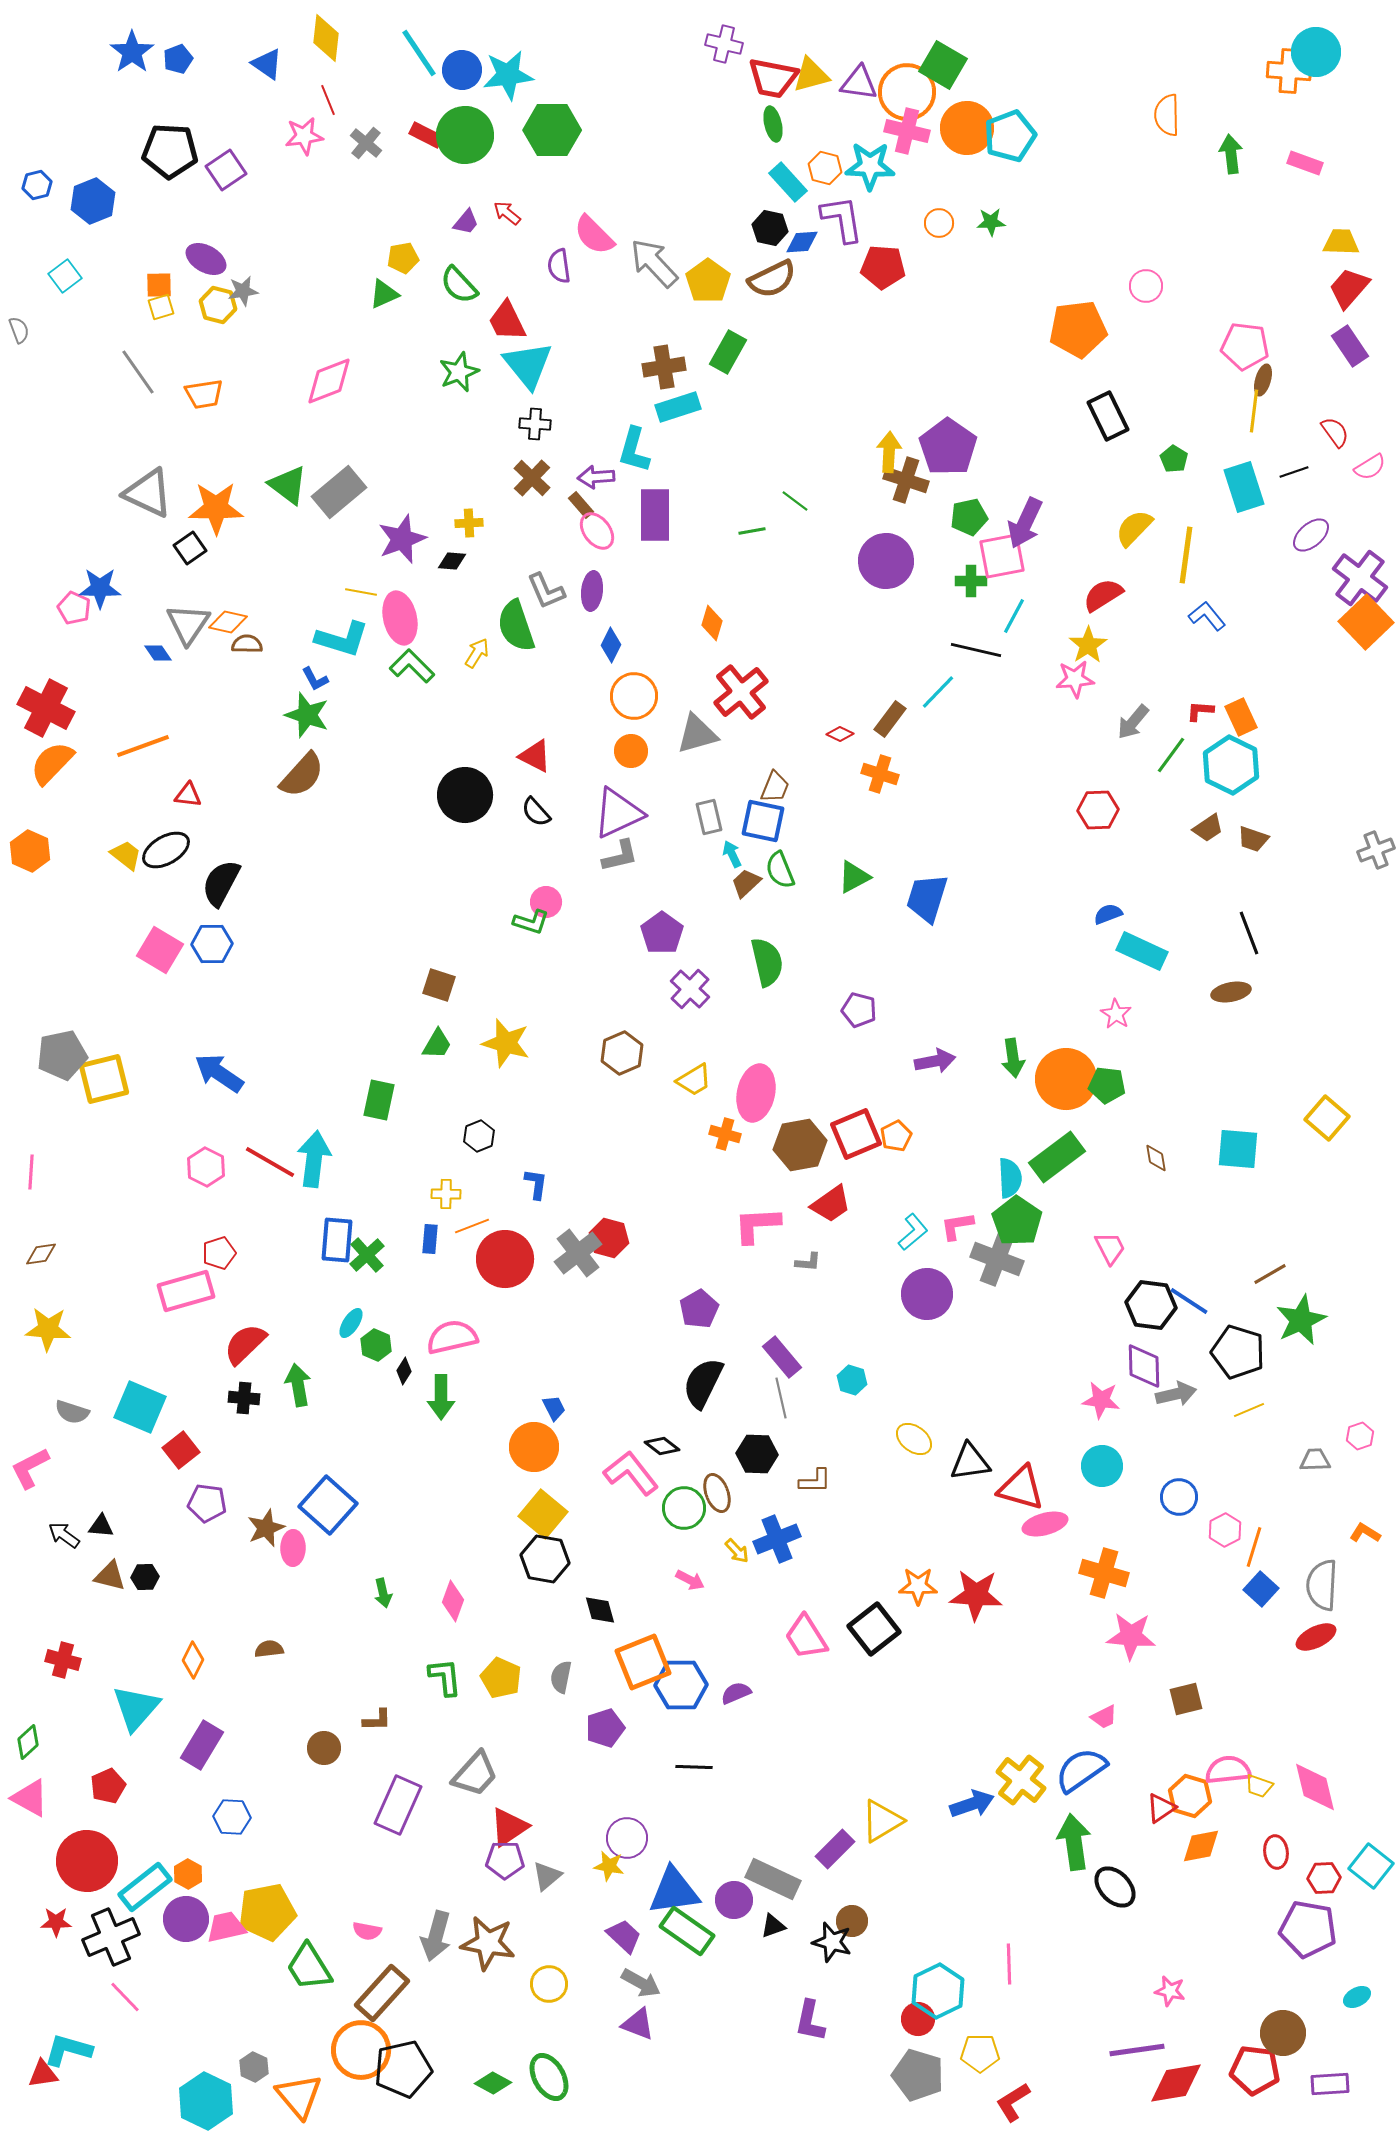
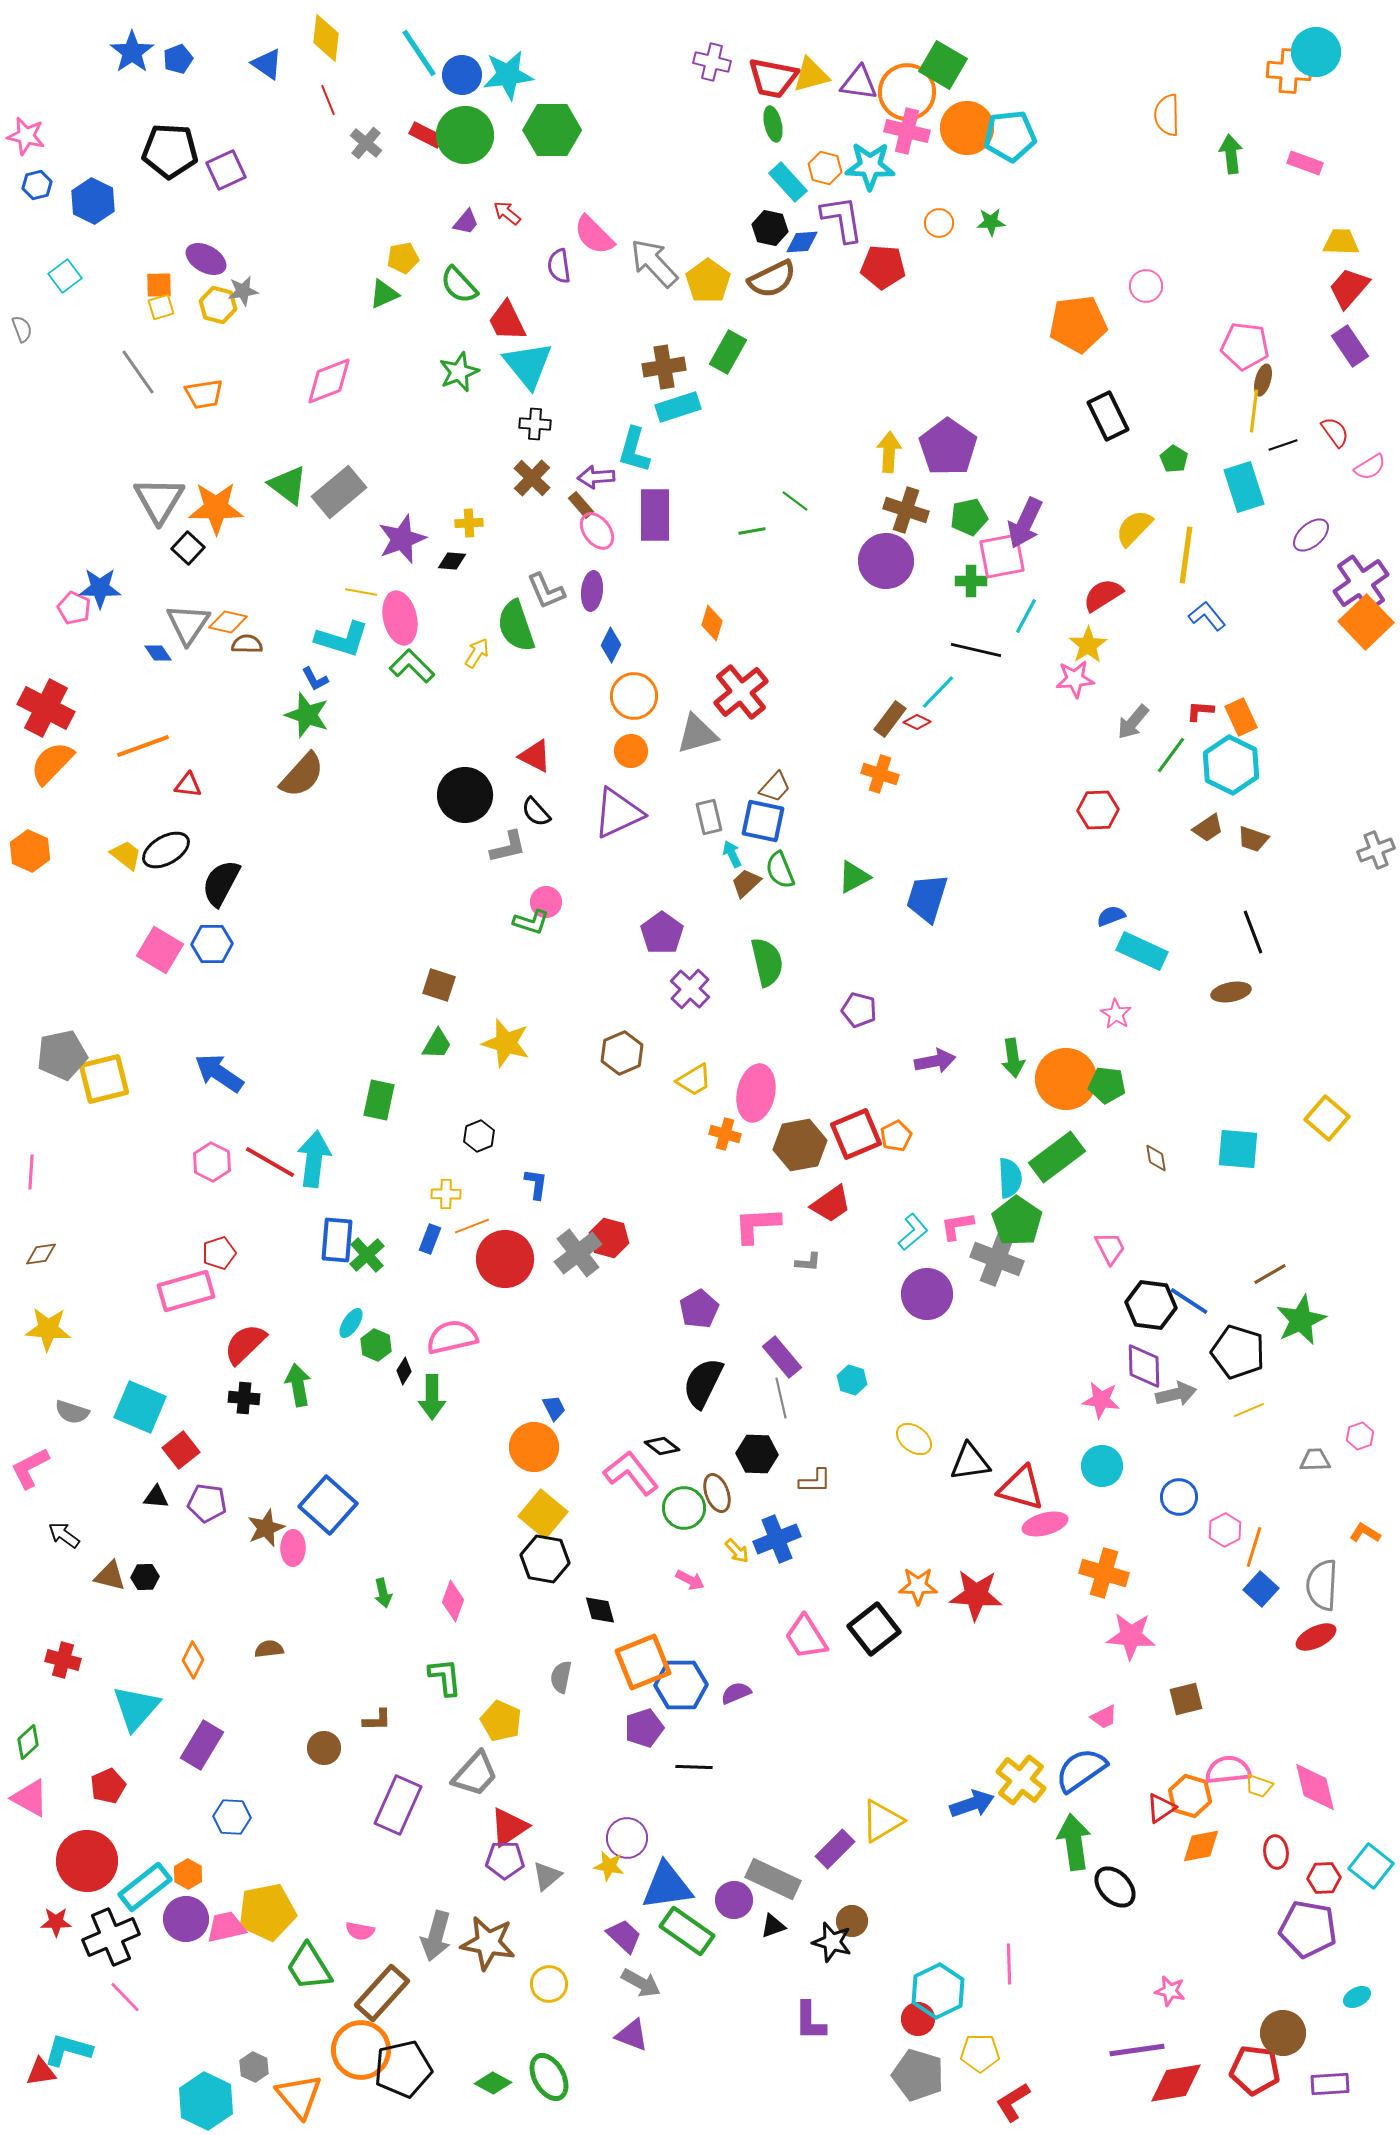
purple cross at (724, 44): moved 12 px left, 18 px down
blue circle at (462, 70): moved 5 px down
pink star at (304, 136): moved 278 px left; rotated 21 degrees clockwise
cyan pentagon at (1010, 136): rotated 15 degrees clockwise
purple square at (226, 170): rotated 9 degrees clockwise
blue hexagon at (93, 201): rotated 12 degrees counterclockwise
orange pentagon at (1078, 329): moved 5 px up
gray semicircle at (19, 330): moved 3 px right, 1 px up
black line at (1294, 472): moved 11 px left, 27 px up
brown cross at (906, 480): moved 30 px down
gray triangle at (148, 493): moved 11 px right, 7 px down; rotated 36 degrees clockwise
black square at (190, 548): moved 2 px left; rotated 12 degrees counterclockwise
purple cross at (1360, 578): moved 1 px right, 5 px down; rotated 18 degrees clockwise
cyan line at (1014, 616): moved 12 px right
red diamond at (840, 734): moved 77 px right, 12 px up
brown trapezoid at (775, 787): rotated 20 degrees clockwise
red triangle at (188, 795): moved 10 px up
gray L-shape at (620, 856): moved 112 px left, 9 px up
blue semicircle at (1108, 914): moved 3 px right, 2 px down
black line at (1249, 933): moved 4 px right, 1 px up
pink hexagon at (206, 1167): moved 6 px right, 5 px up
blue rectangle at (430, 1239): rotated 16 degrees clockwise
green arrow at (441, 1397): moved 9 px left
black triangle at (101, 1526): moved 55 px right, 29 px up
yellow pentagon at (501, 1678): moved 43 px down
purple pentagon at (605, 1728): moved 39 px right
blue triangle at (674, 1891): moved 7 px left, 5 px up
pink semicircle at (367, 1931): moved 7 px left
purple L-shape at (810, 2021): rotated 12 degrees counterclockwise
purple triangle at (638, 2024): moved 6 px left, 11 px down
red triangle at (43, 2074): moved 2 px left, 2 px up
